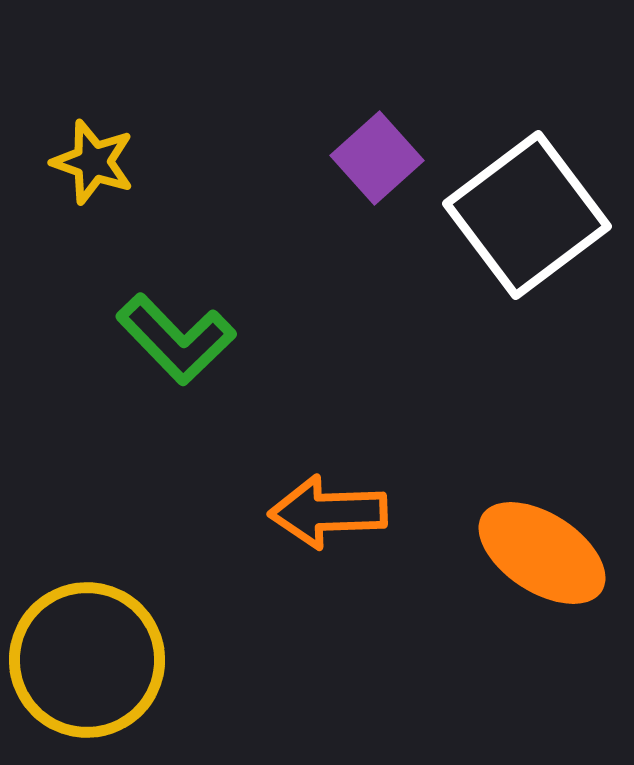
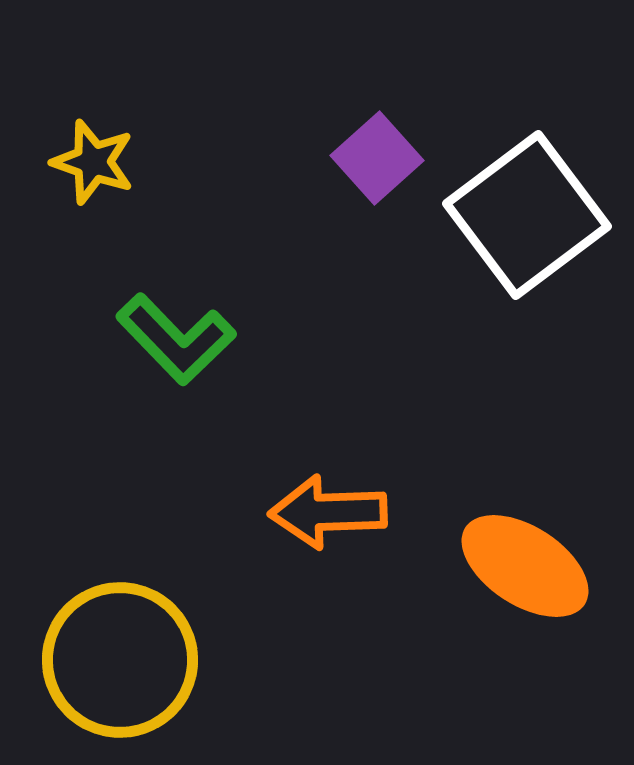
orange ellipse: moved 17 px left, 13 px down
yellow circle: moved 33 px right
